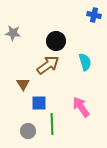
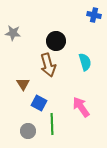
brown arrow: rotated 110 degrees clockwise
blue square: rotated 28 degrees clockwise
